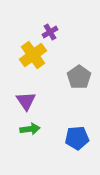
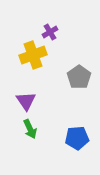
yellow cross: rotated 16 degrees clockwise
green arrow: rotated 72 degrees clockwise
